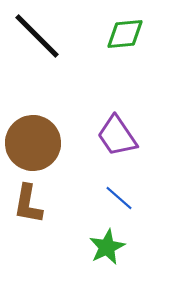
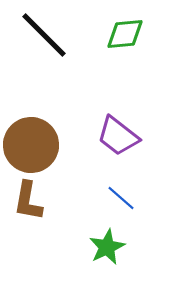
black line: moved 7 px right, 1 px up
purple trapezoid: moved 1 px right; rotated 18 degrees counterclockwise
brown circle: moved 2 px left, 2 px down
blue line: moved 2 px right
brown L-shape: moved 3 px up
